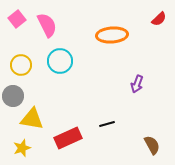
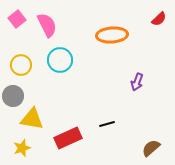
cyan circle: moved 1 px up
purple arrow: moved 2 px up
brown semicircle: moved 1 px left, 3 px down; rotated 102 degrees counterclockwise
